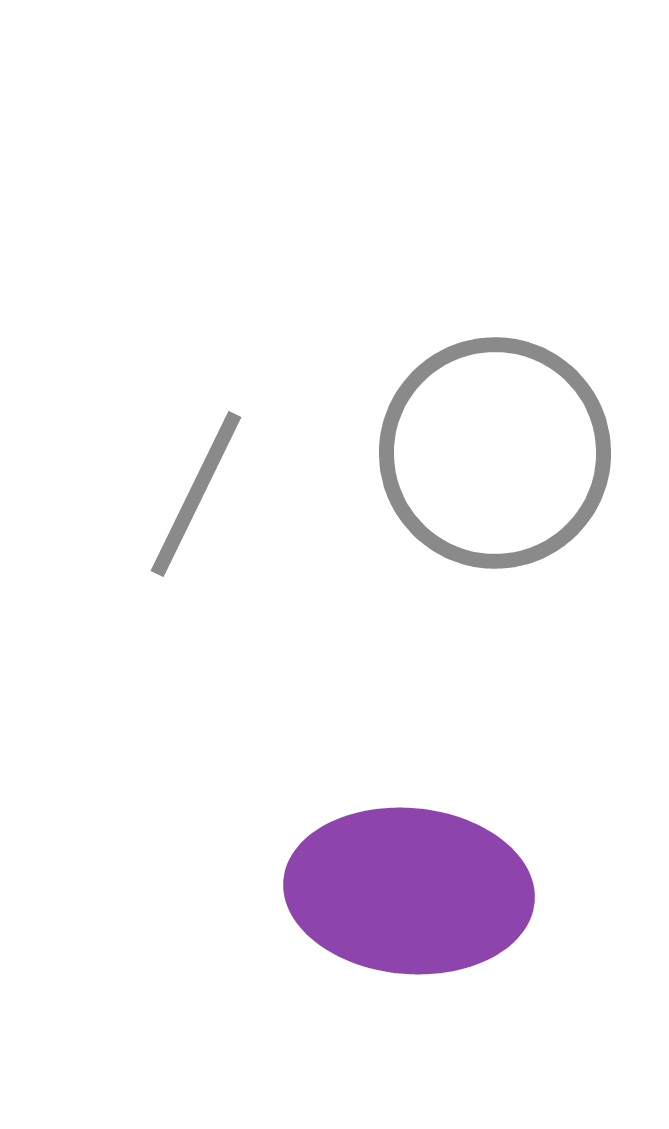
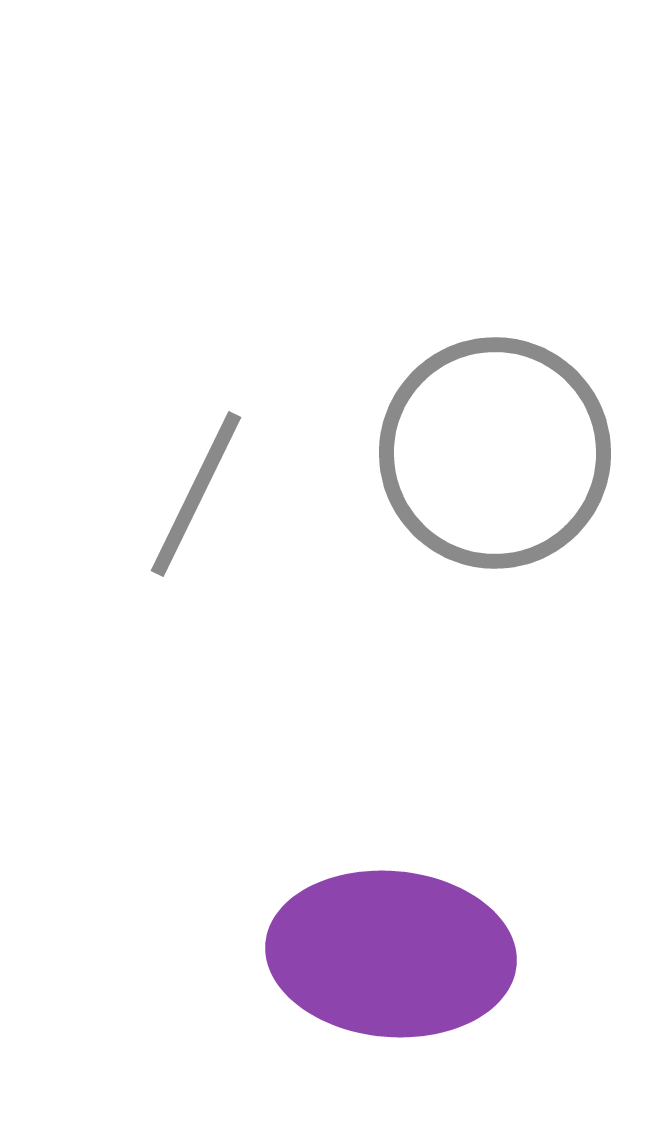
purple ellipse: moved 18 px left, 63 px down
